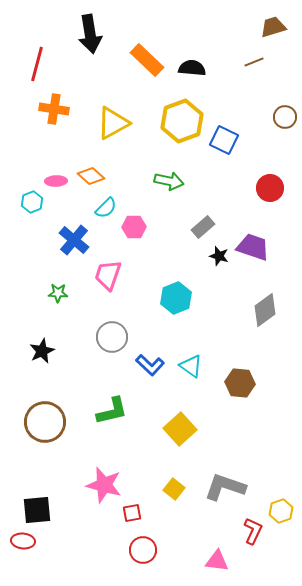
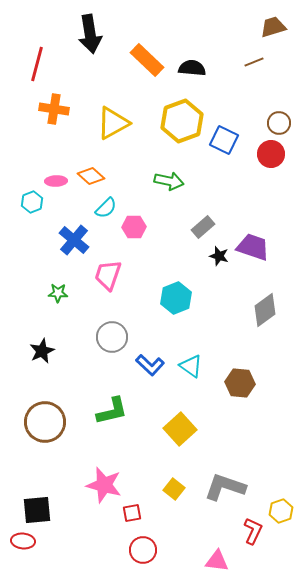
brown circle at (285, 117): moved 6 px left, 6 px down
red circle at (270, 188): moved 1 px right, 34 px up
